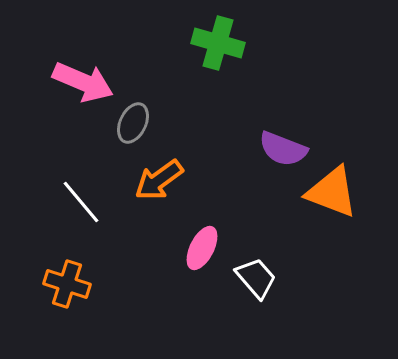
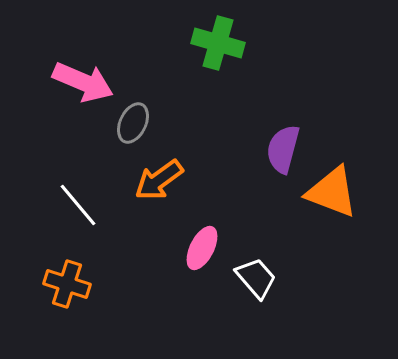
purple semicircle: rotated 84 degrees clockwise
white line: moved 3 px left, 3 px down
